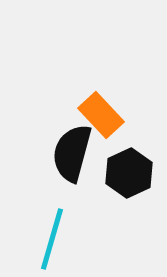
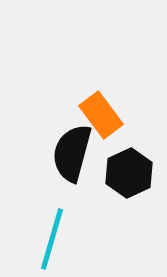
orange rectangle: rotated 6 degrees clockwise
